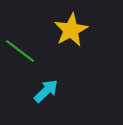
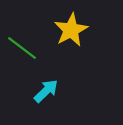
green line: moved 2 px right, 3 px up
